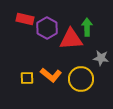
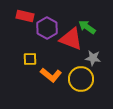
red rectangle: moved 3 px up
green arrow: rotated 54 degrees counterclockwise
red triangle: rotated 25 degrees clockwise
gray star: moved 8 px left
yellow square: moved 3 px right, 19 px up
